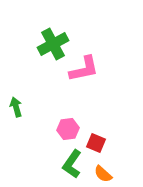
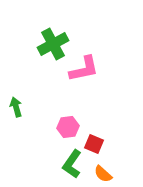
pink hexagon: moved 2 px up
red square: moved 2 px left, 1 px down
